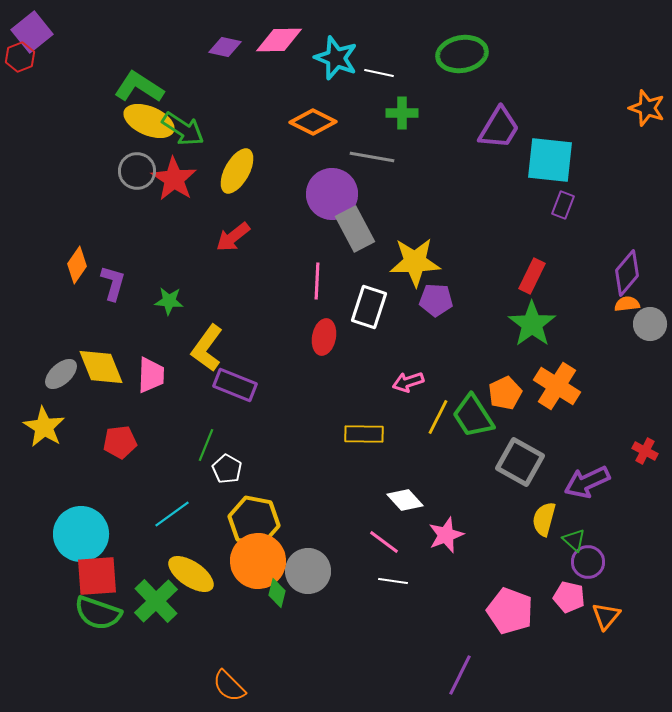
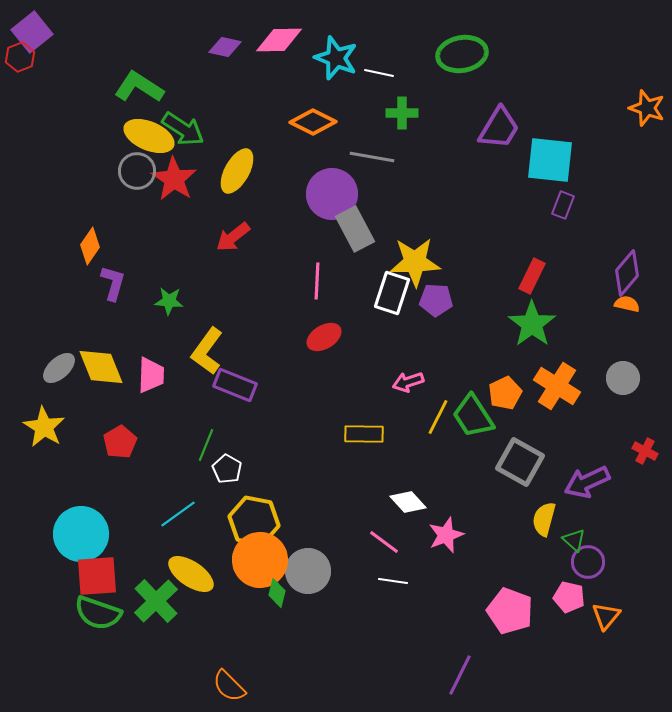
yellow ellipse at (149, 121): moved 15 px down
orange diamond at (77, 265): moved 13 px right, 19 px up
orange semicircle at (627, 304): rotated 20 degrees clockwise
white rectangle at (369, 307): moved 23 px right, 14 px up
gray circle at (650, 324): moved 27 px left, 54 px down
red ellipse at (324, 337): rotated 48 degrees clockwise
yellow L-shape at (207, 348): moved 3 px down
gray ellipse at (61, 374): moved 2 px left, 6 px up
red pentagon at (120, 442): rotated 24 degrees counterclockwise
white diamond at (405, 500): moved 3 px right, 2 px down
cyan line at (172, 514): moved 6 px right
orange circle at (258, 561): moved 2 px right, 1 px up
